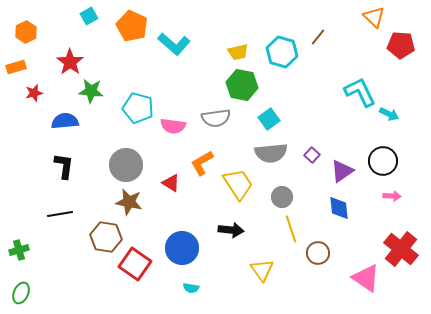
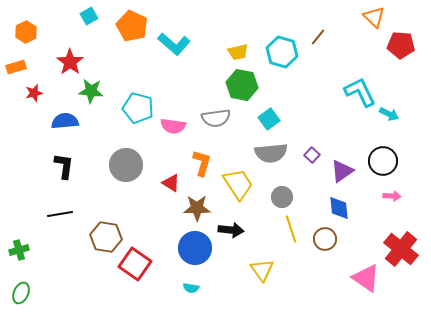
orange L-shape at (202, 163): rotated 136 degrees clockwise
brown star at (129, 202): moved 68 px right, 6 px down; rotated 12 degrees counterclockwise
blue circle at (182, 248): moved 13 px right
brown circle at (318, 253): moved 7 px right, 14 px up
